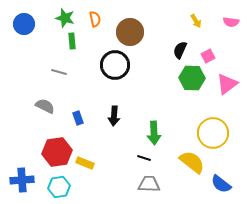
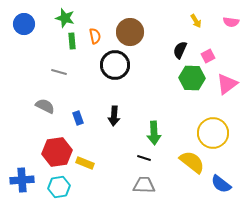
orange semicircle: moved 17 px down
gray trapezoid: moved 5 px left, 1 px down
